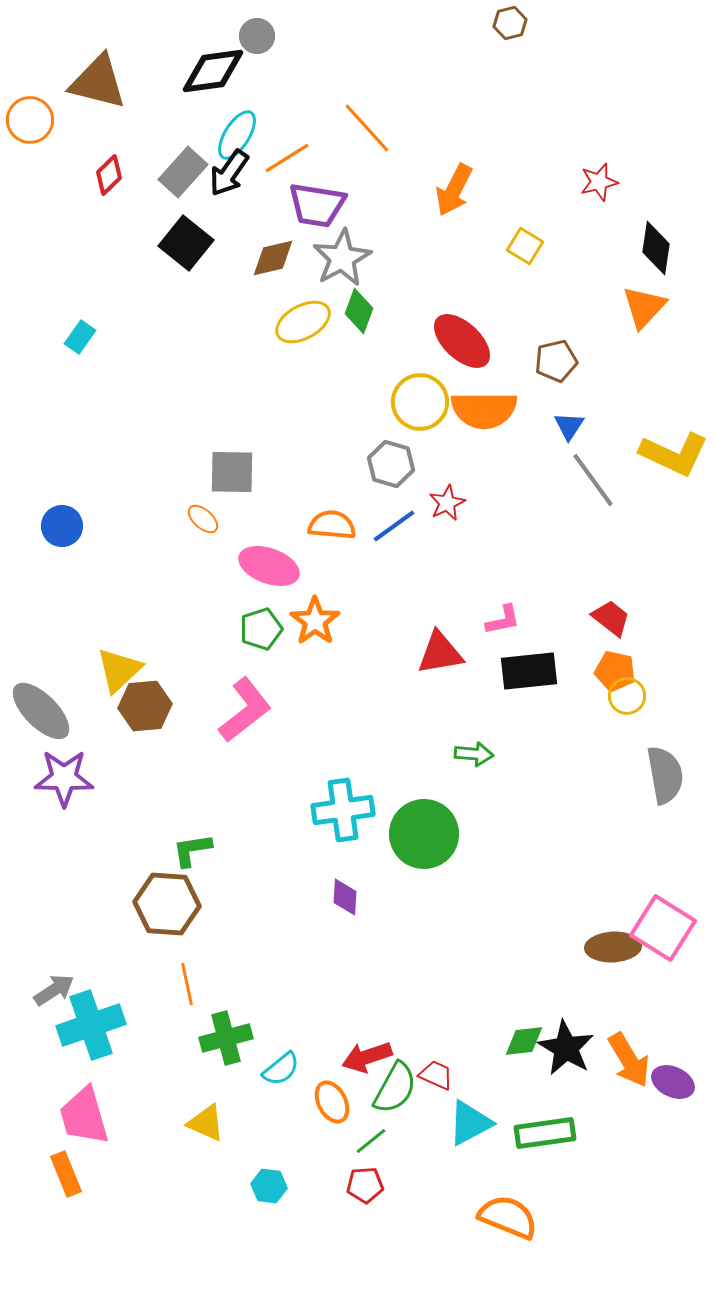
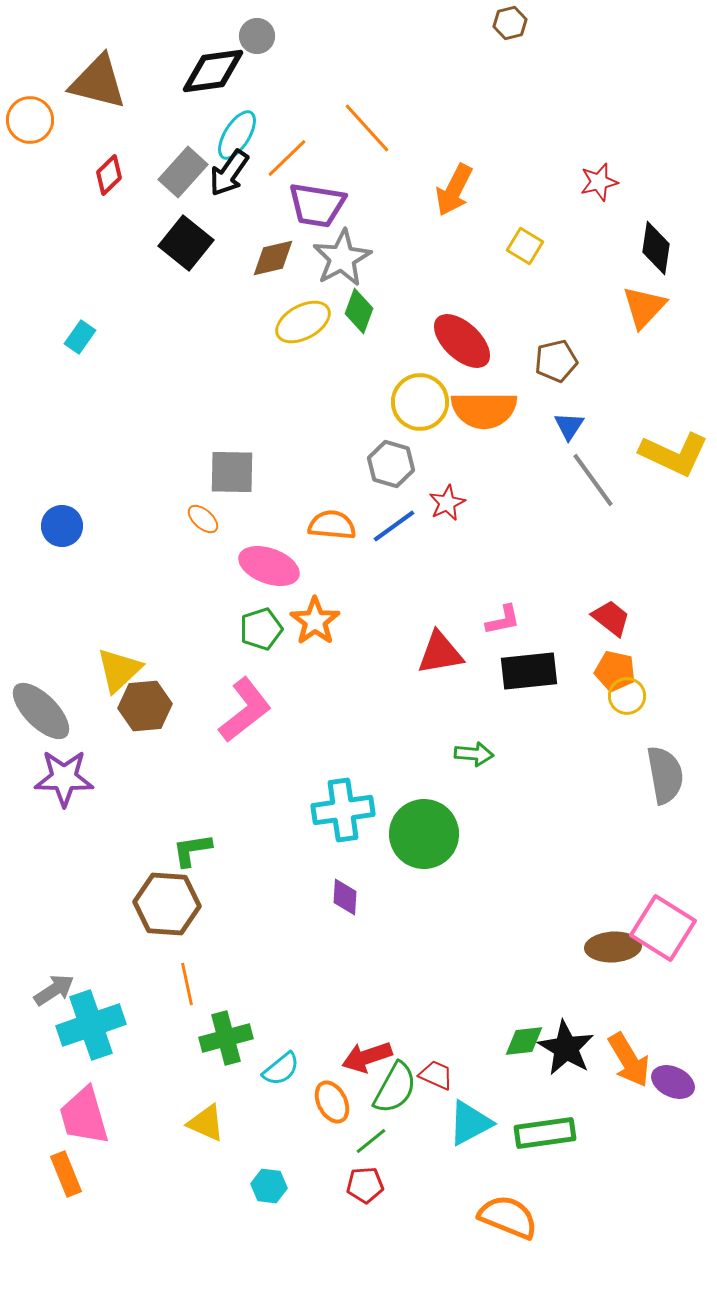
orange line at (287, 158): rotated 12 degrees counterclockwise
